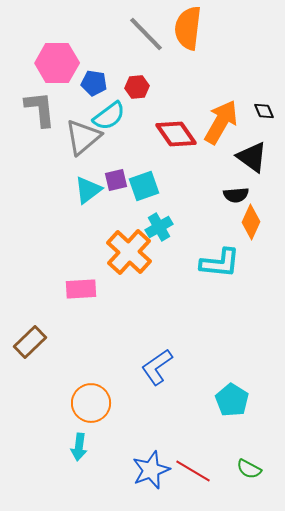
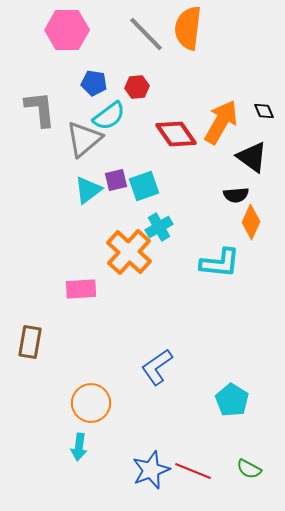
pink hexagon: moved 10 px right, 33 px up
gray triangle: moved 1 px right, 2 px down
brown rectangle: rotated 36 degrees counterclockwise
red line: rotated 9 degrees counterclockwise
